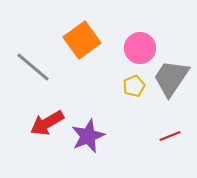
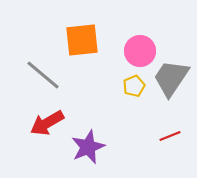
orange square: rotated 30 degrees clockwise
pink circle: moved 3 px down
gray line: moved 10 px right, 8 px down
purple star: moved 11 px down
